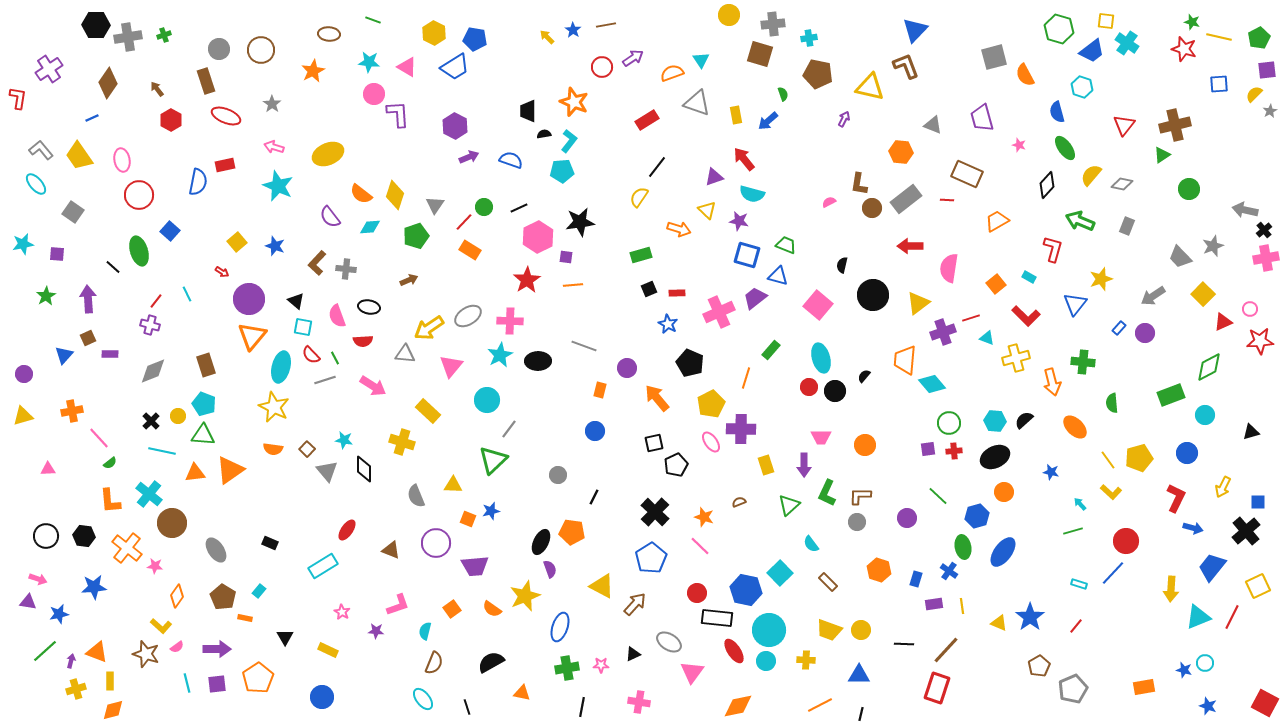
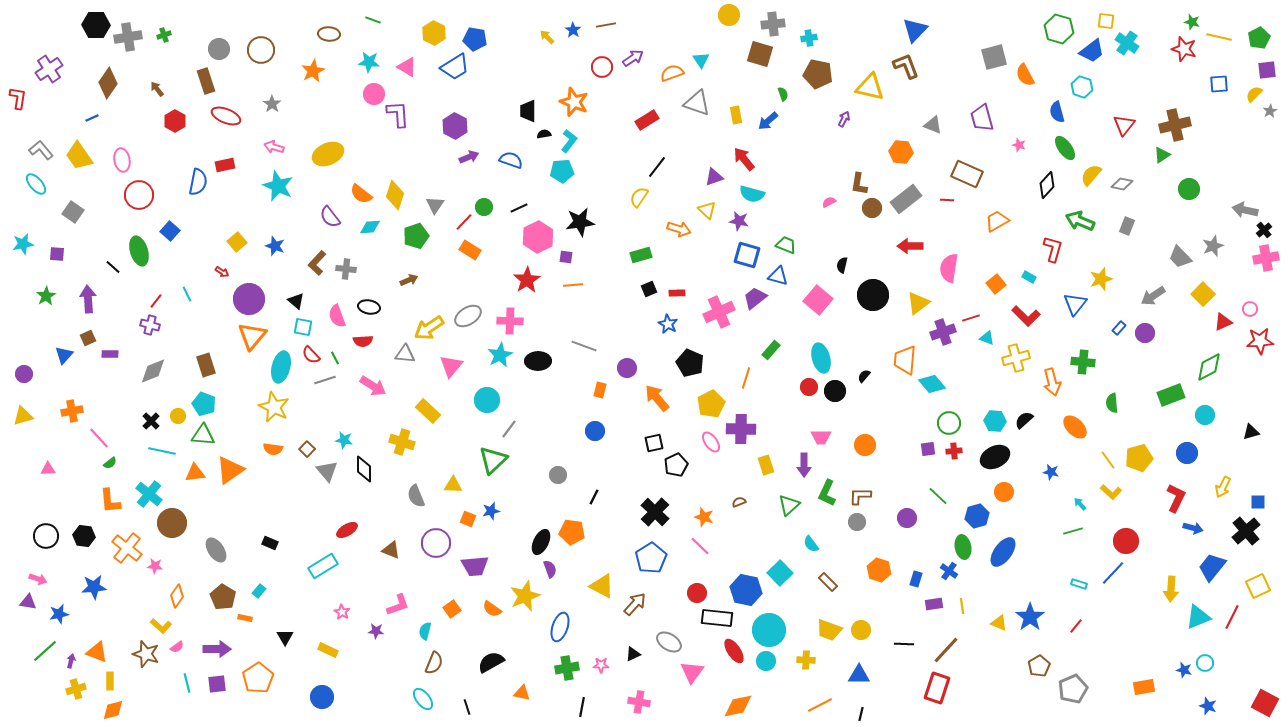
red hexagon at (171, 120): moved 4 px right, 1 px down
pink square at (818, 305): moved 5 px up
red ellipse at (347, 530): rotated 25 degrees clockwise
